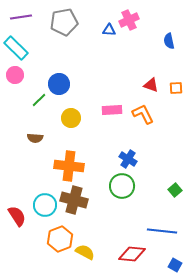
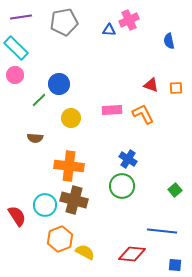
blue square: rotated 24 degrees counterclockwise
